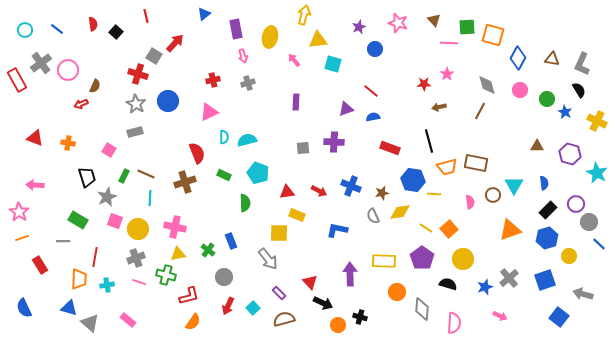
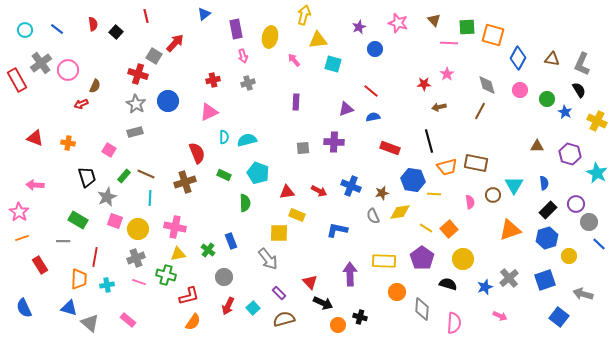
green rectangle at (124, 176): rotated 16 degrees clockwise
